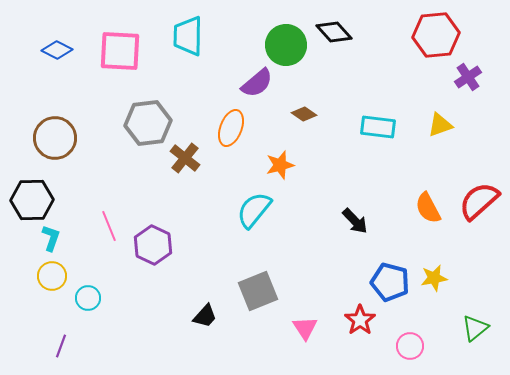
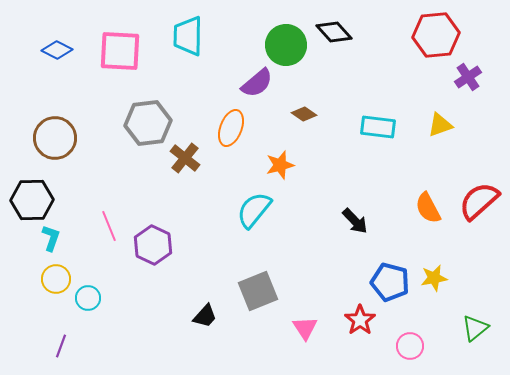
yellow circle: moved 4 px right, 3 px down
